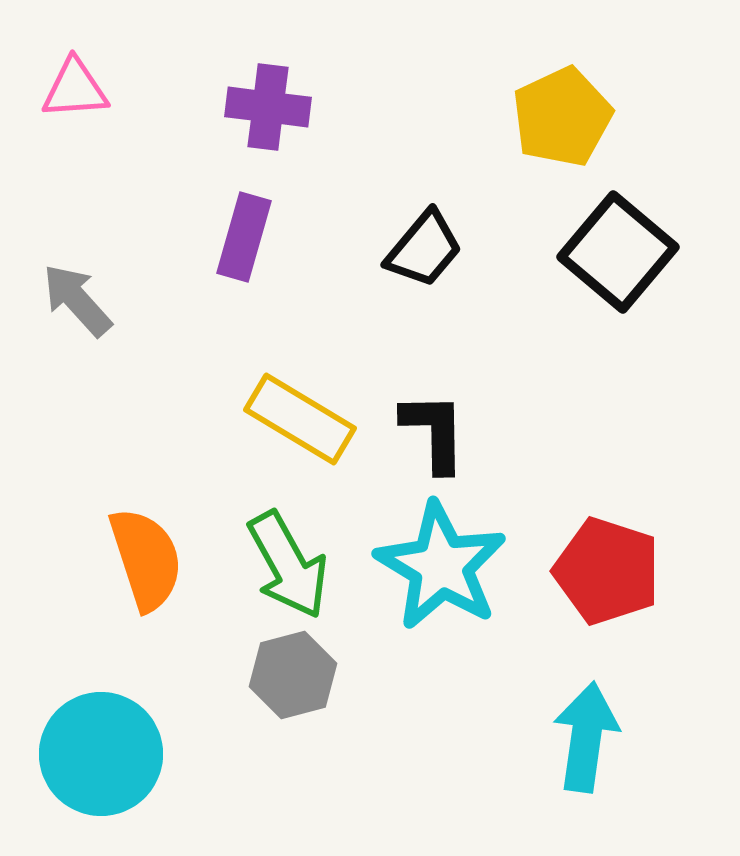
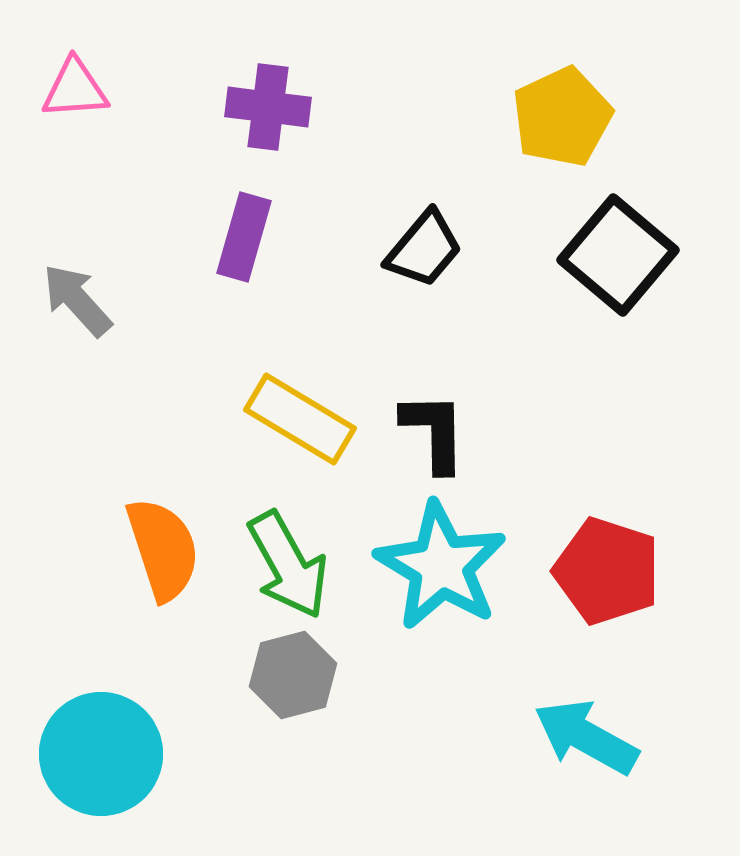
black square: moved 3 px down
orange semicircle: moved 17 px right, 10 px up
cyan arrow: rotated 69 degrees counterclockwise
